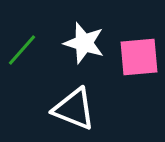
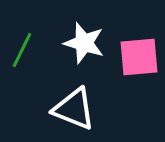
green line: rotated 15 degrees counterclockwise
